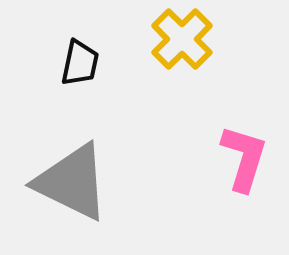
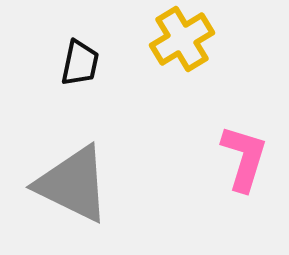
yellow cross: rotated 14 degrees clockwise
gray triangle: moved 1 px right, 2 px down
